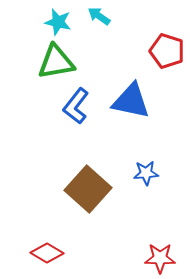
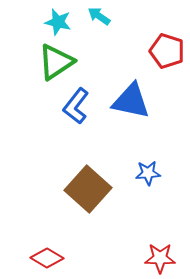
green triangle: rotated 24 degrees counterclockwise
blue star: moved 2 px right
red diamond: moved 5 px down
